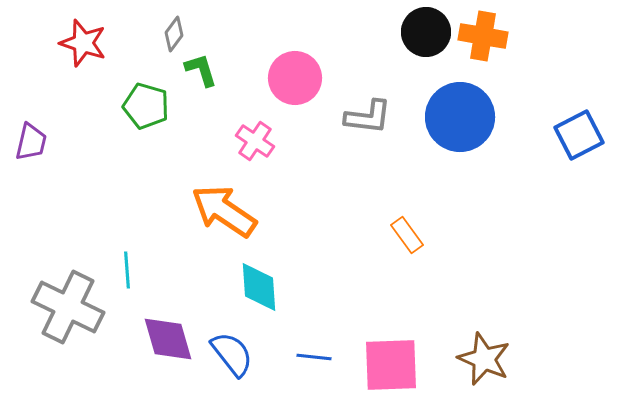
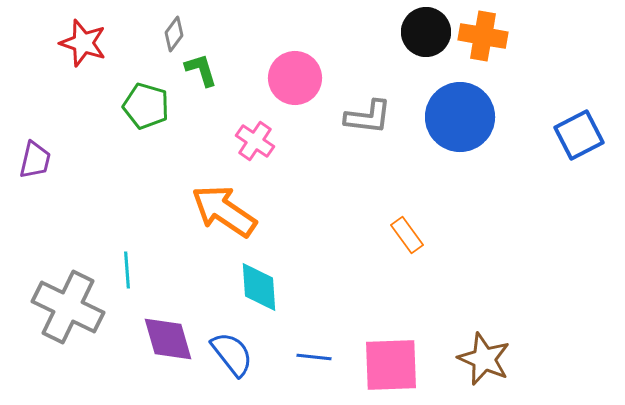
purple trapezoid: moved 4 px right, 18 px down
